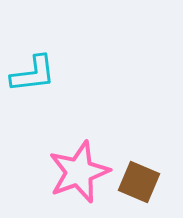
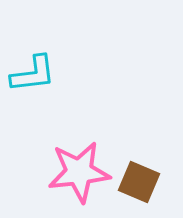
pink star: rotated 14 degrees clockwise
